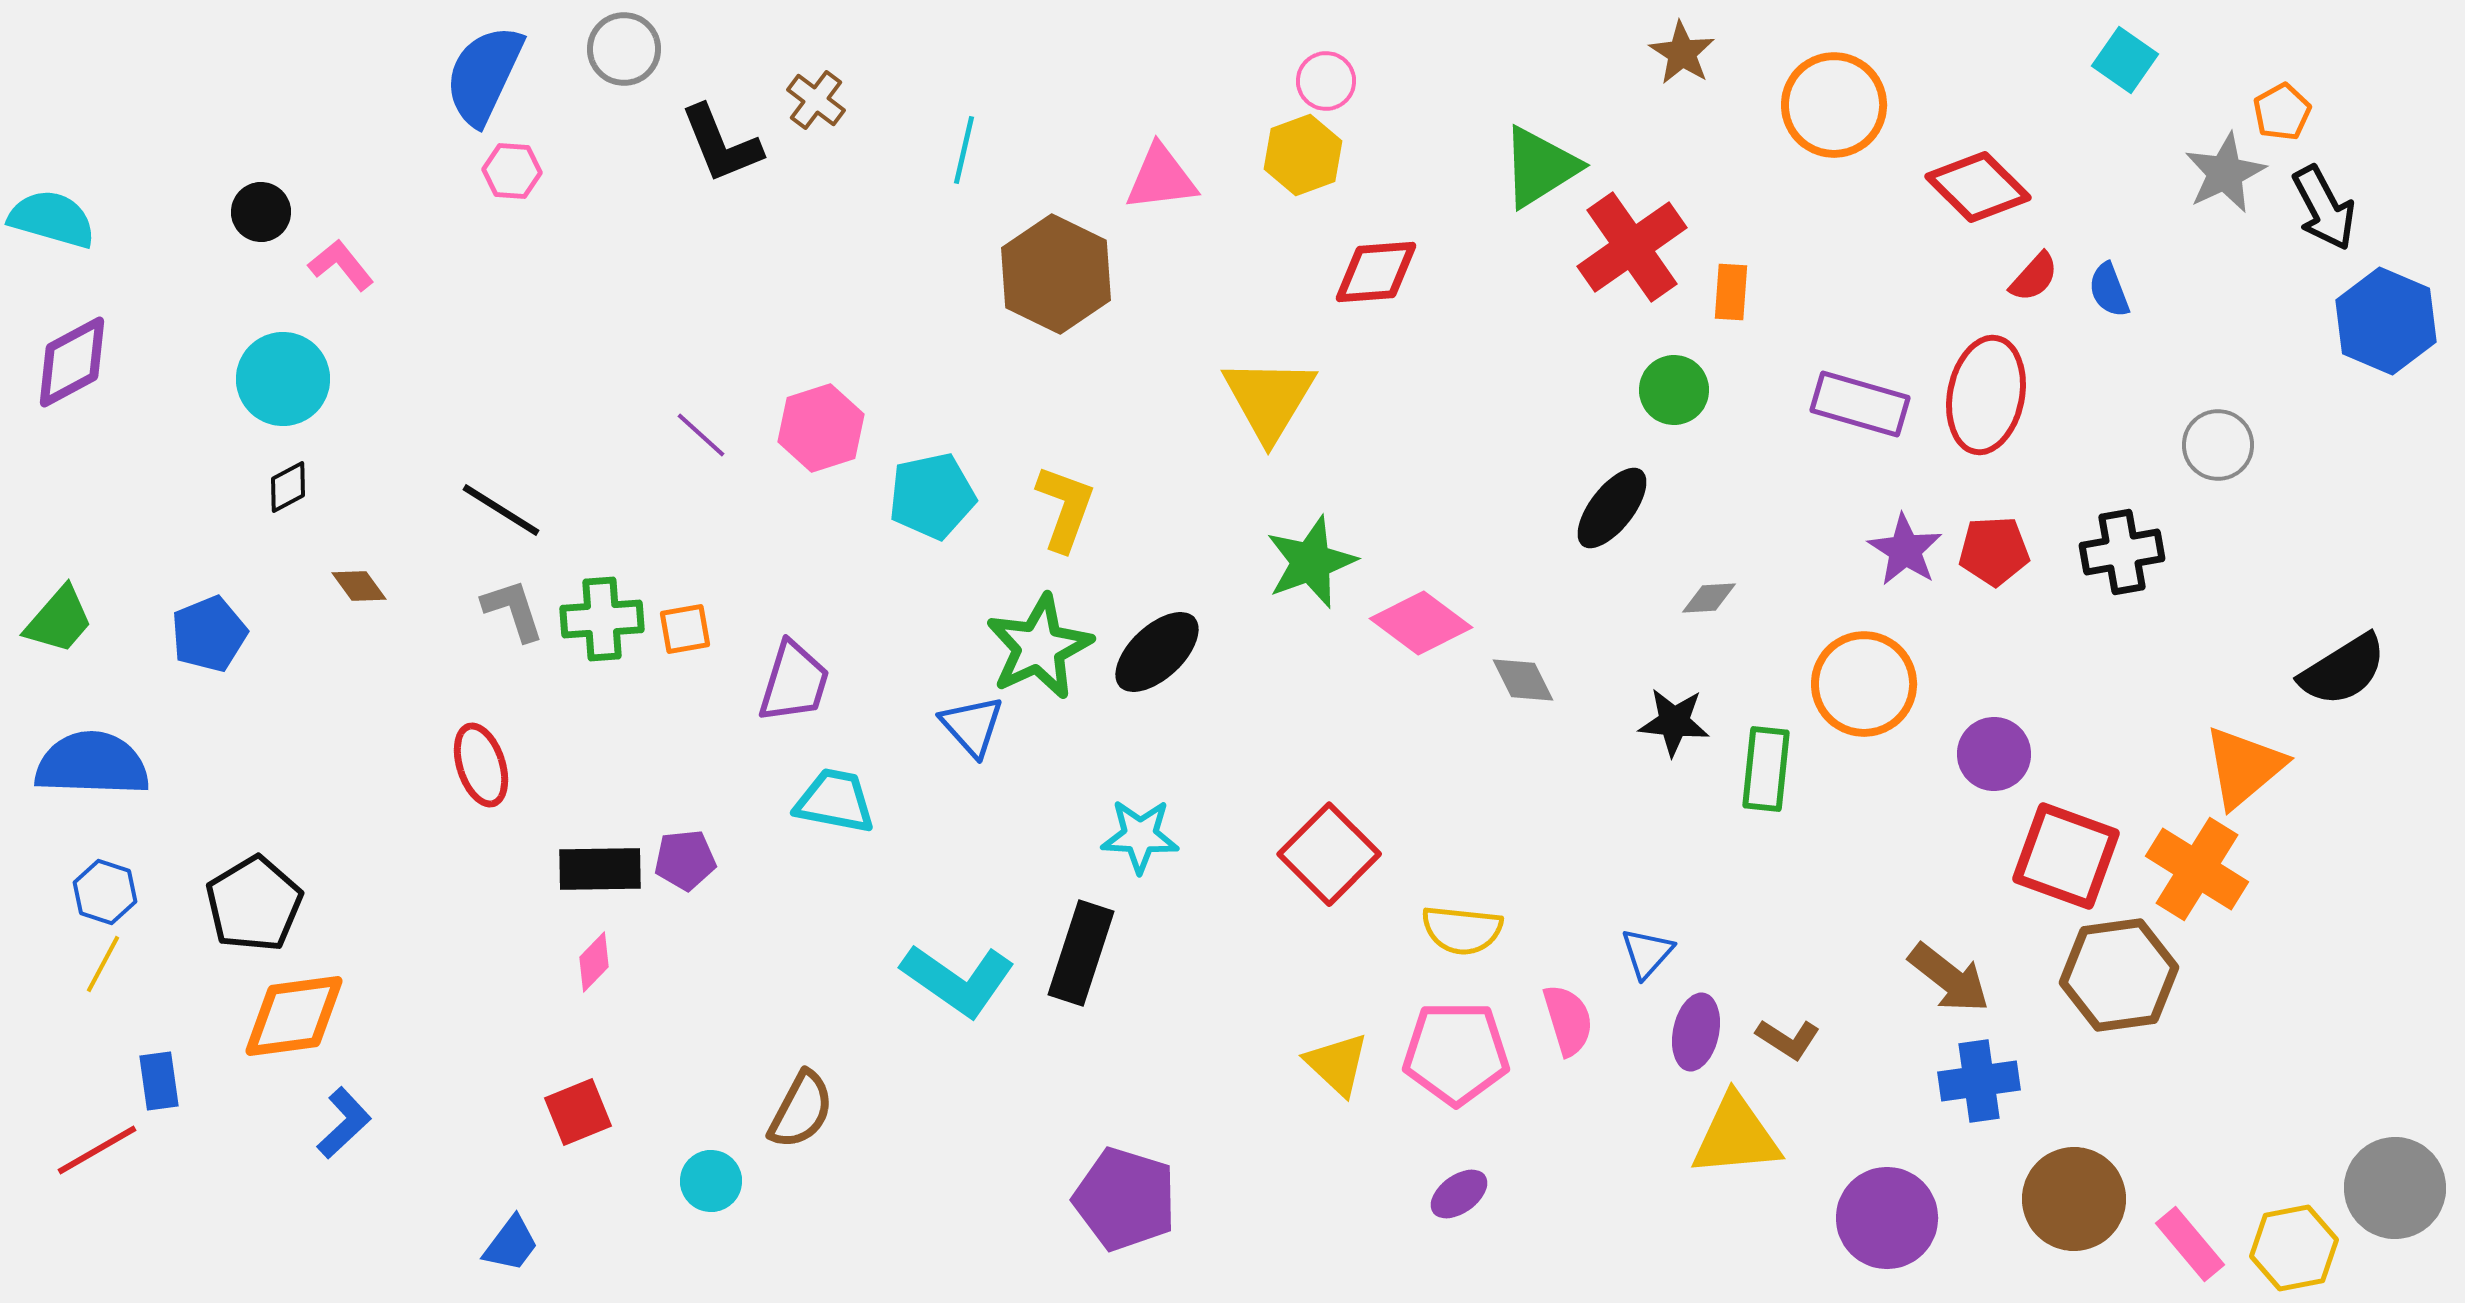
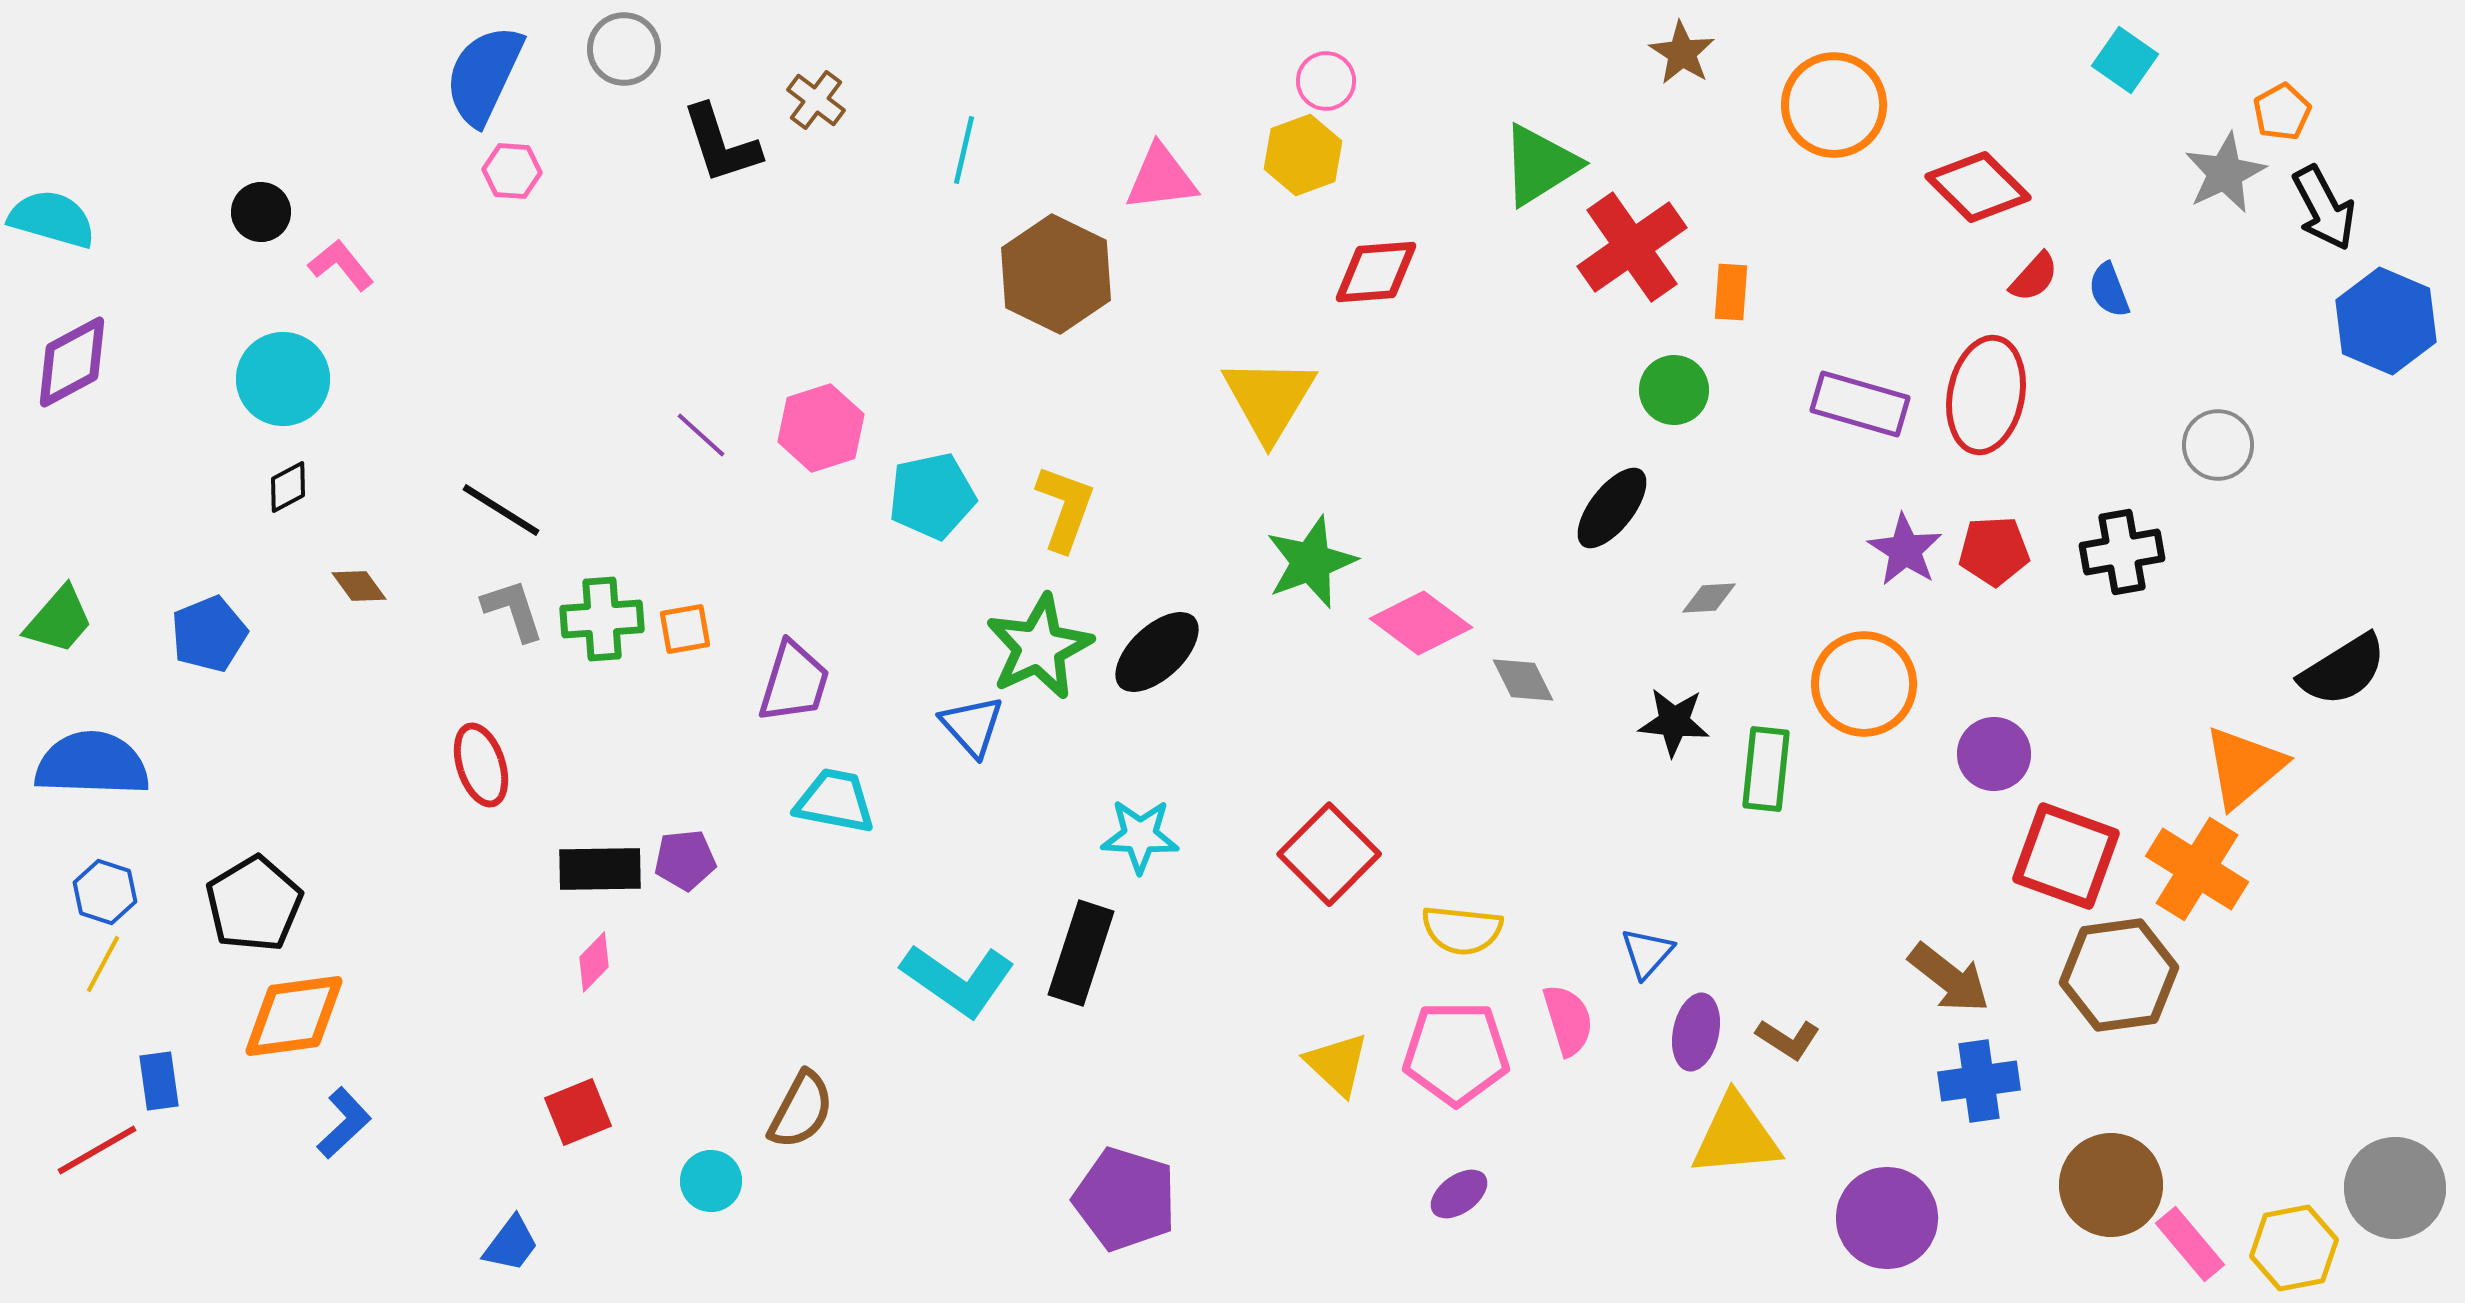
black L-shape at (721, 144): rotated 4 degrees clockwise
green triangle at (1540, 167): moved 2 px up
brown circle at (2074, 1199): moved 37 px right, 14 px up
